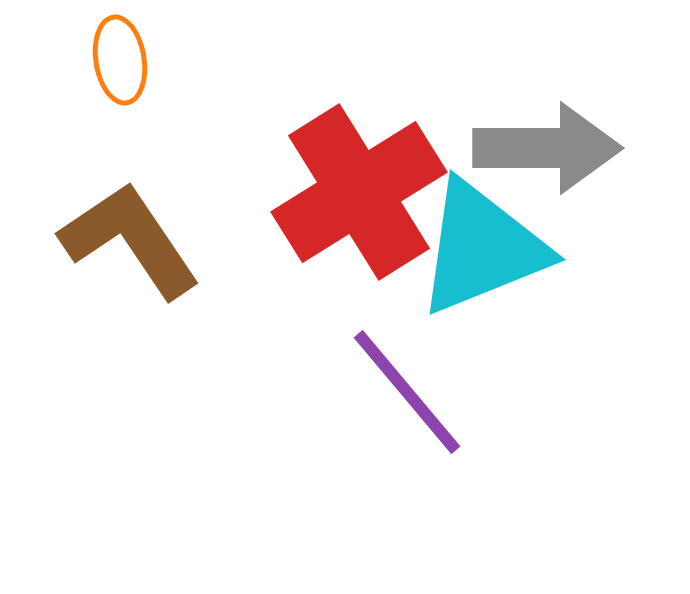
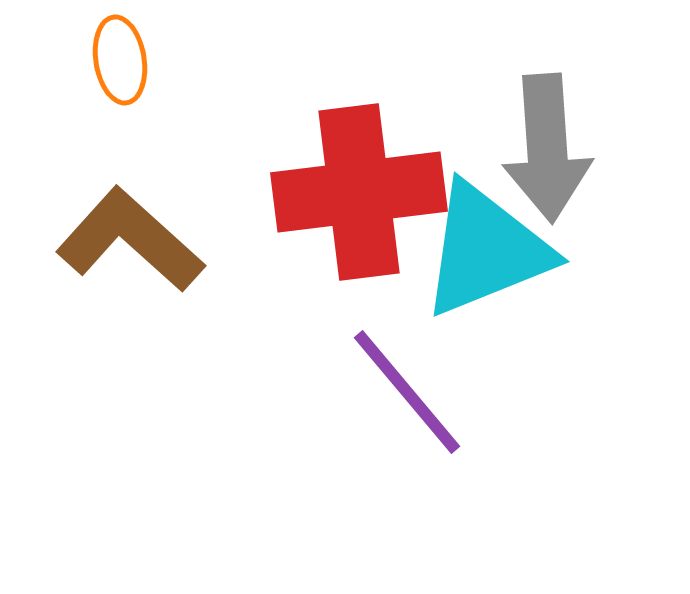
gray arrow: rotated 86 degrees clockwise
red cross: rotated 25 degrees clockwise
brown L-shape: rotated 14 degrees counterclockwise
cyan triangle: moved 4 px right, 2 px down
